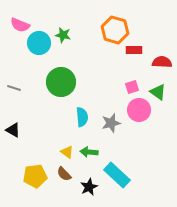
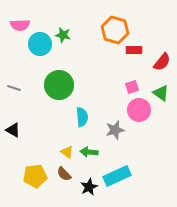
pink semicircle: rotated 24 degrees counterclockwise
cyan circle: moved 1 px right, 1 px down
red semicircle: rotated 126 degrees clockwise
green circle: moved 2 px left, 3 px down
green triangle: moved 3 px right, 1 px down
gray star: moved 4 px right, 7 px down
cyan rectangle: moved 1 px down; rotated 68 degrees counterclockwise
